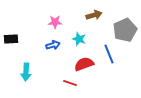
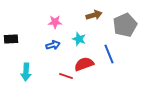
gray pentagon: moved 5 px up
red line: moved 4 px left, 7 px up
